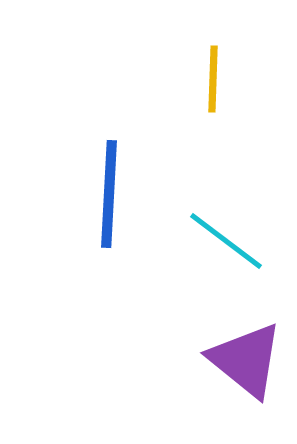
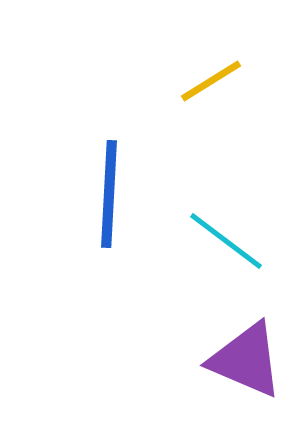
yellow line: moved 2 px left, 2 px down; rotated 56 degrees clockwise
purple triangle: rotated 16 degrees counterclockwise
